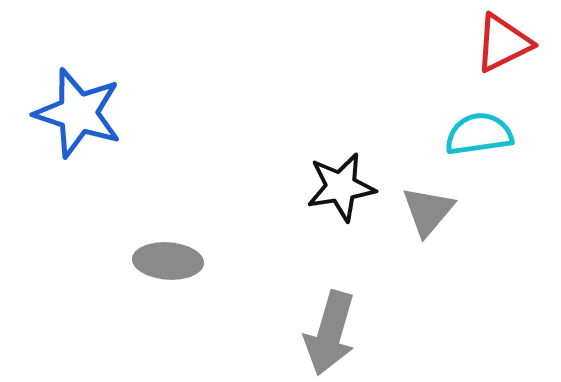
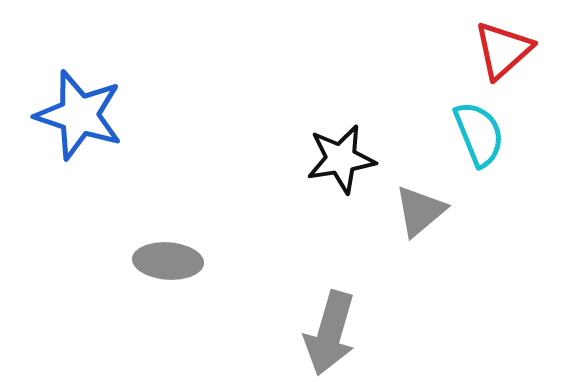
red triangle: moved 7 px down; rotated 16 degrees counterclockwise
blue star: moved 1 px right, 2 px down
cyan semicircle: rotated 76 degrees clockwise
black star: moved 28 px up
gray triangle: moved 8 px left; rotated 10 degrees clockwise
